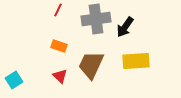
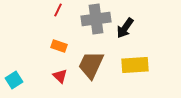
black arrow: moved 1 px down
yellow rectangle: moved 1 px left, 4 px down
